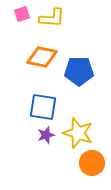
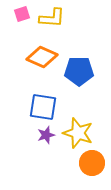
orange diamond: rotated 12 degrees clockwise
